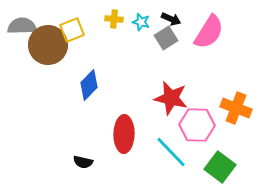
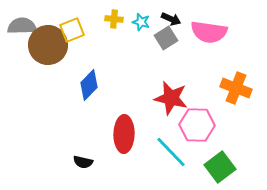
pink semicircle: rotated 66 degrees clockwise
orange cross: moved 20 px up
green square: rotated 16 degrees clockwise
